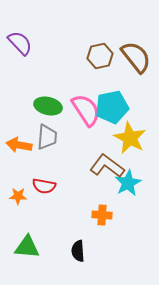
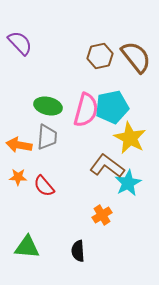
pink semicircle: rotated 48 degrees clockwise
red semicircle: rotated 40 degrees clockwise
orange star: moved 19 px up
orange cross: rotated 36 degrees counterclockwise
